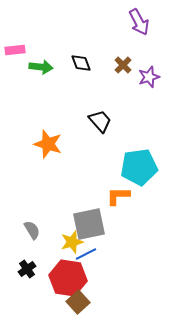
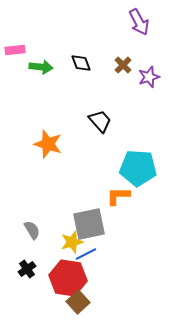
cyan pentagon: moved 1 px left, 1 px down; rotated 12 degrees clockwise
